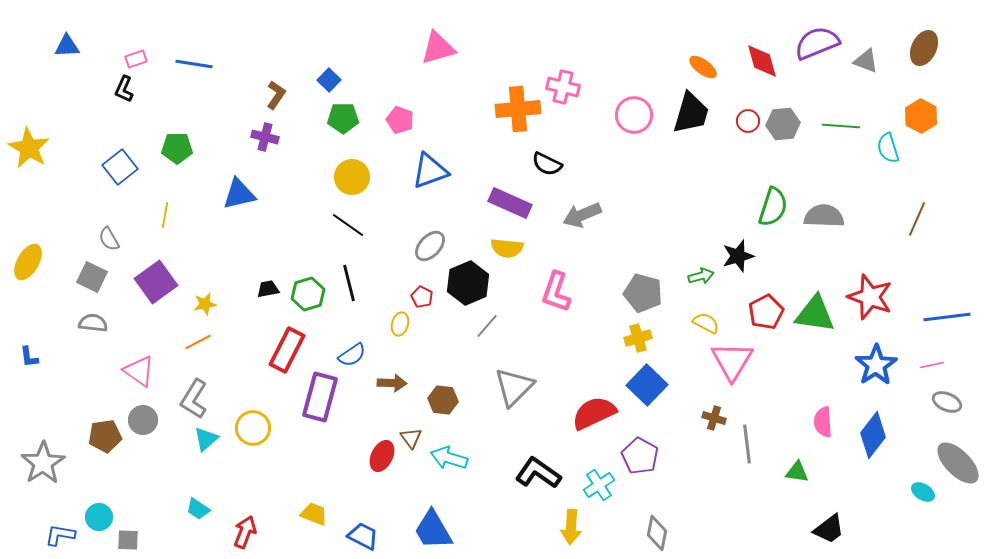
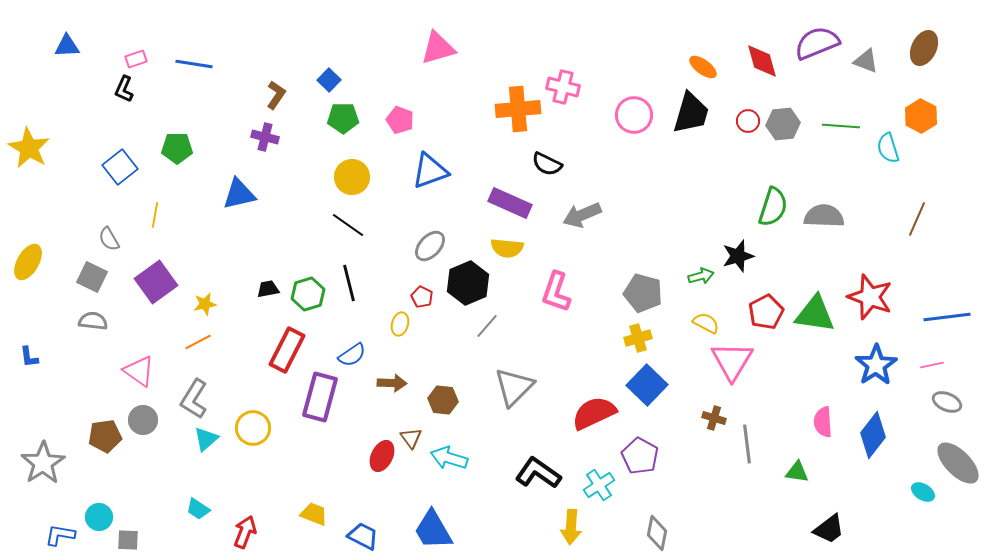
yellow line at (165, 215): moved 10 px left
gray semicircle at (93, 323): moved 2 px up
